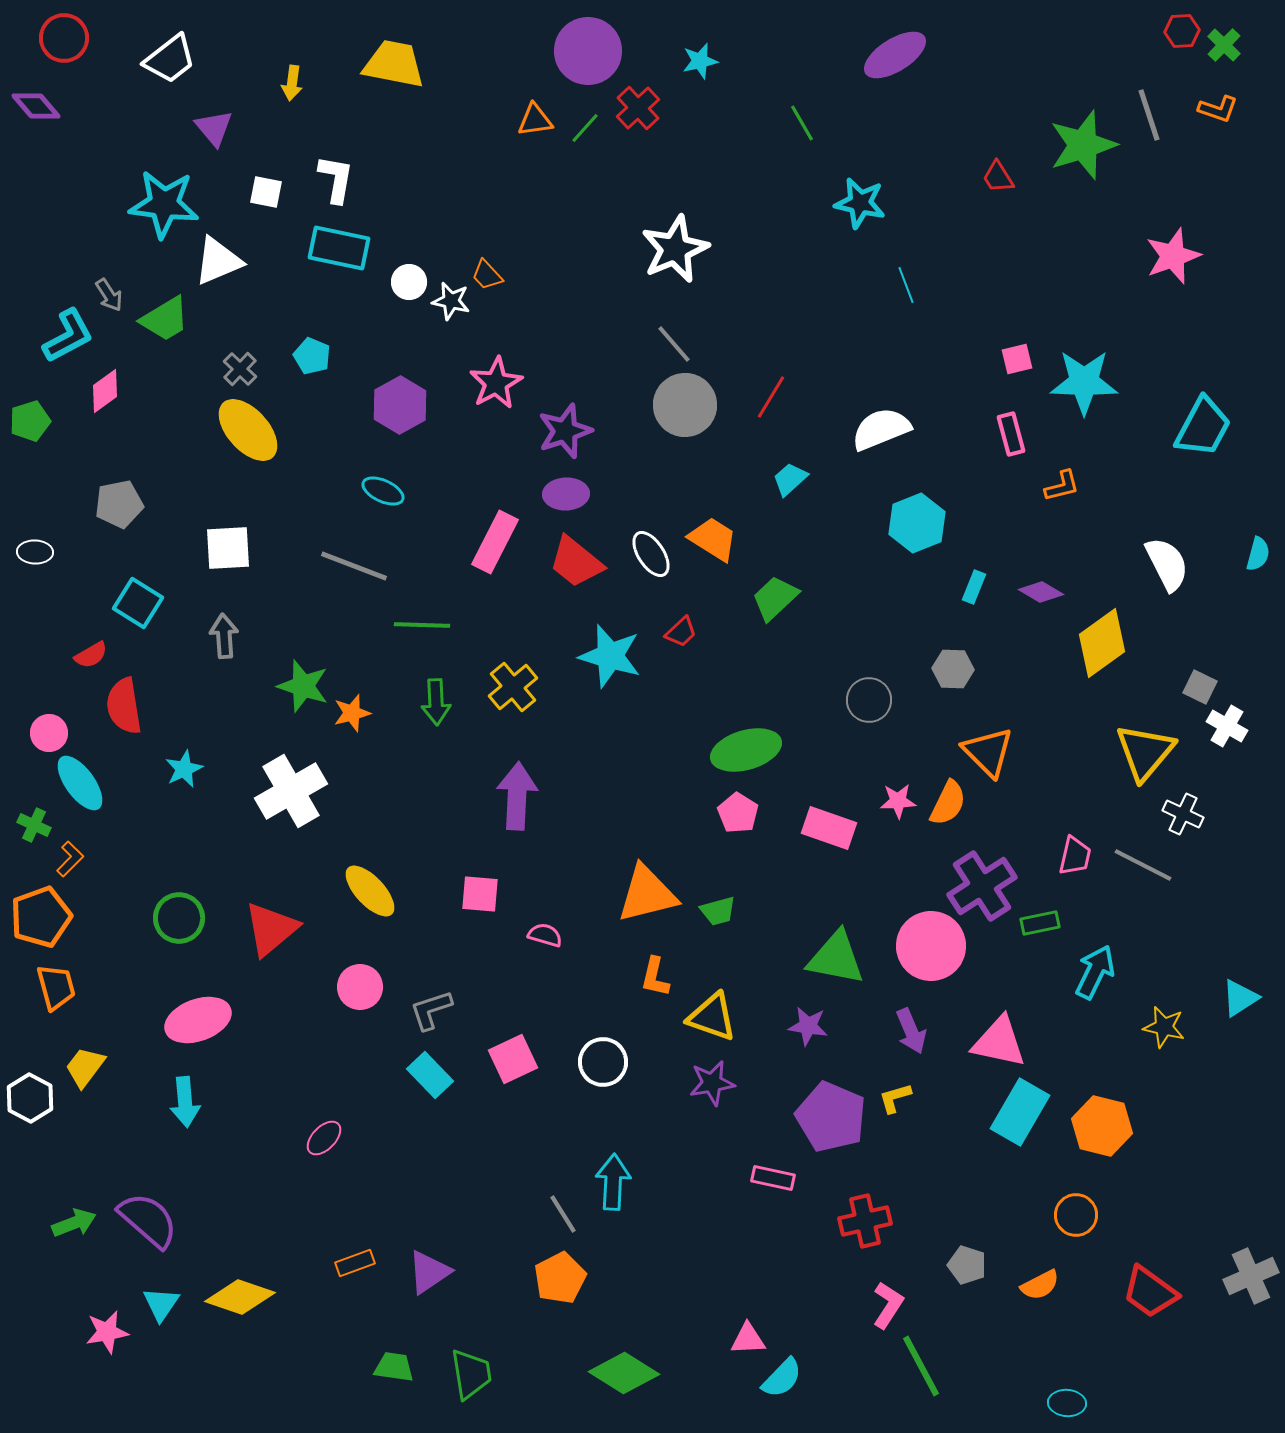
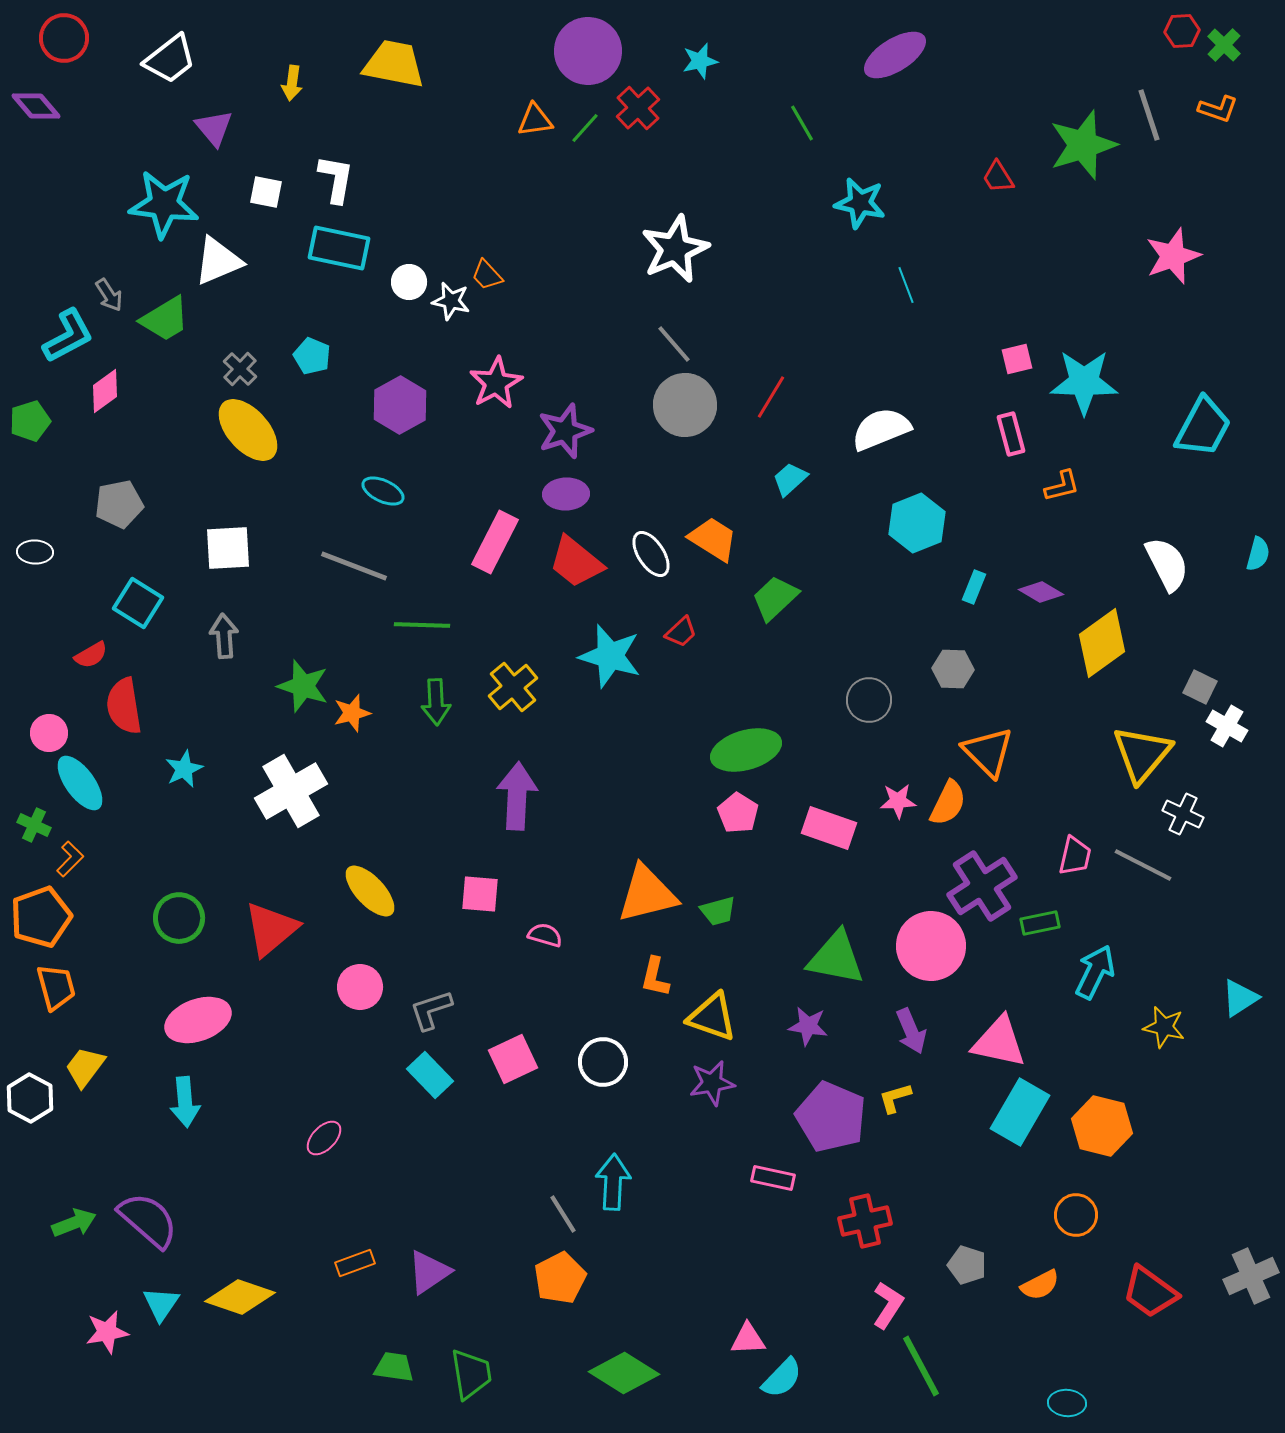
yellow triangle at (1145, 752): moved 3 px left, 2 px down
